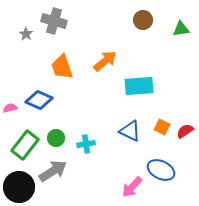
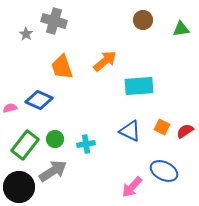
green circle: moved 1 px left, 1 px down
blue ellipse: moved 3 px right, 1 px down
